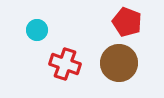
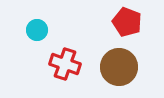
brown circle: moved 4 px down
